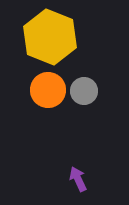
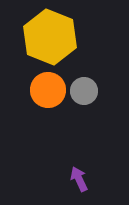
purple arrow: moved 1 px right
